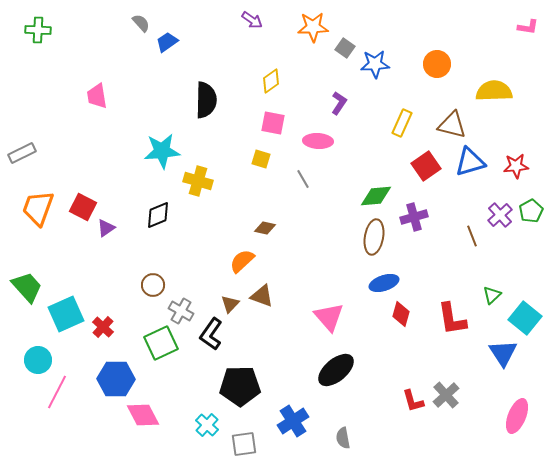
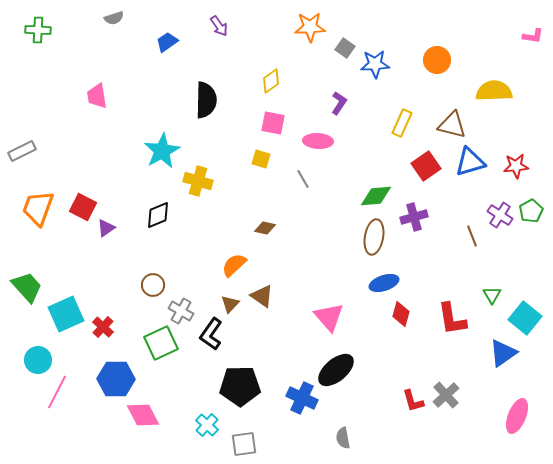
purple arrow at (252, 20): moved 33 px left, 6 px down; rotated 20 degrees clockwise
gray semicircle at (141, 23): moved 27 px left, 5 px up; rotated 114 degrees clockwise
orange star at (313, 27): moved 3 px left
pink L-shape at (528, 27): moved 5 px right, 9 px down
orange circle at (437, 64): moved 4 px up
cyan star at (162, 151): rotated 24 degrees counterclockwise
gray rectangle at (22, 153): moved 2 px up
purple cross at (500, 215): rotated 15 degrees counterclockwise
orange semicircle at (242, 261): moved 8 px left, 4 px down
green triangle at (492, 295): rotated 18 degrees counterclockwise
brown triangle at (262, 296): rotated 15 degrees clockwise
blue triangle at (503, 353): rotated 28 degrees clockwise
blue cross at (293, 421): moved 9 px right, 23 px up; rotated 32 degrees counterclockwise
